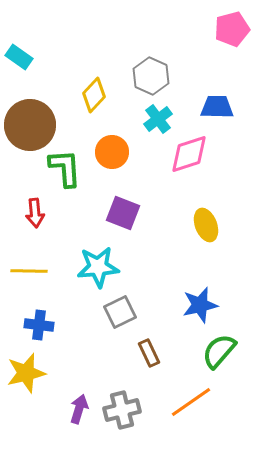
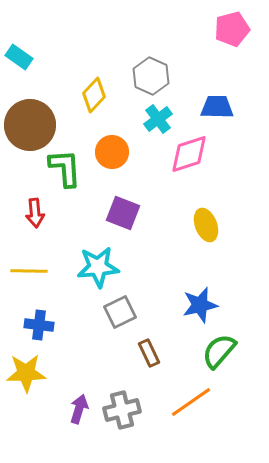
yellow star: rotated 12 degrees clockwise
